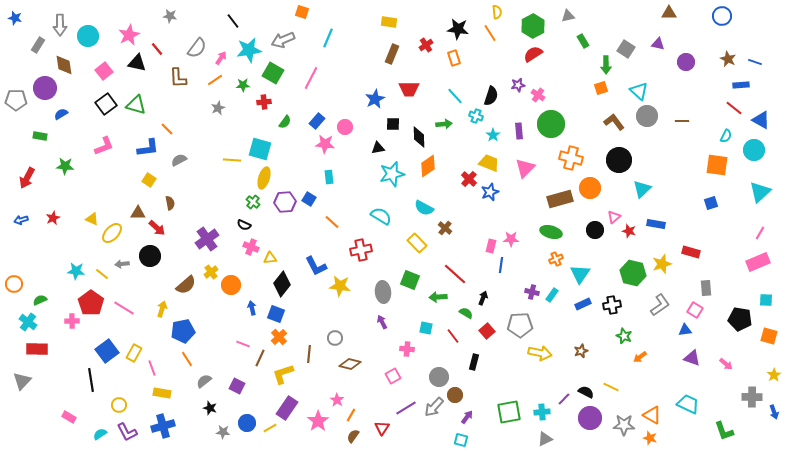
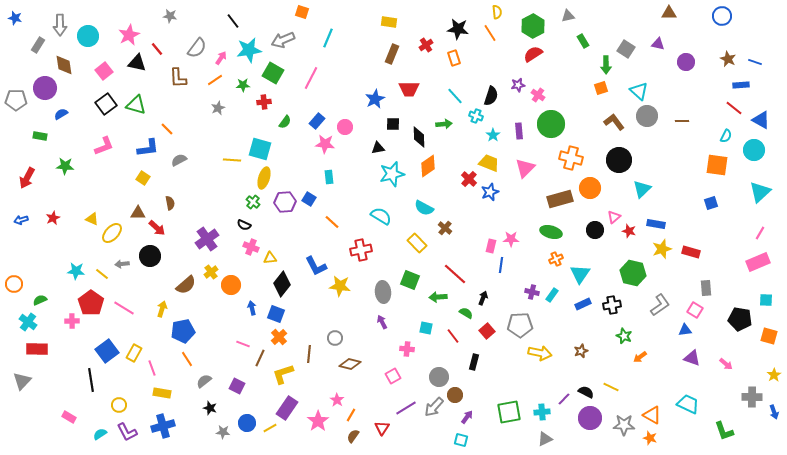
yellow square at (149, 180): moved 6 px left, 2 px up
yellow star at (662, 264): moved 15 px up
